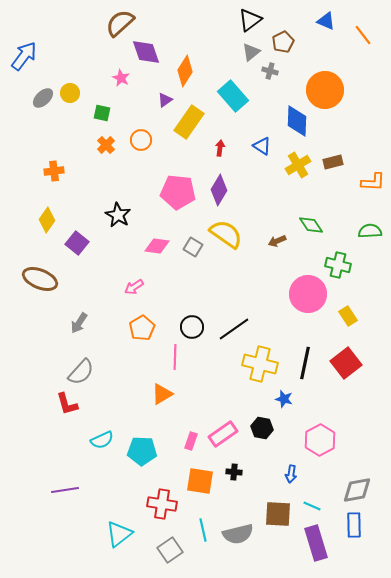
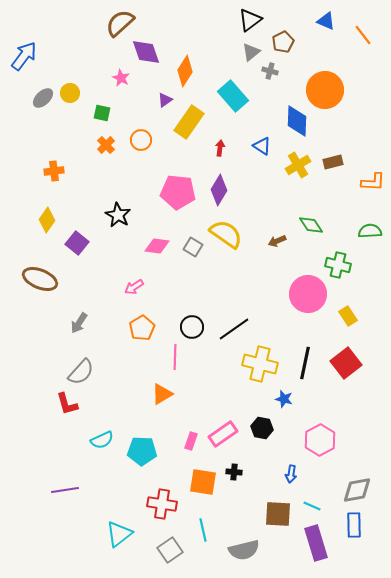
orange square at (200, 481): moved 3 px right, 1 px down
gray semicircle at (238, 534): moved 6 px right, 16 px down
